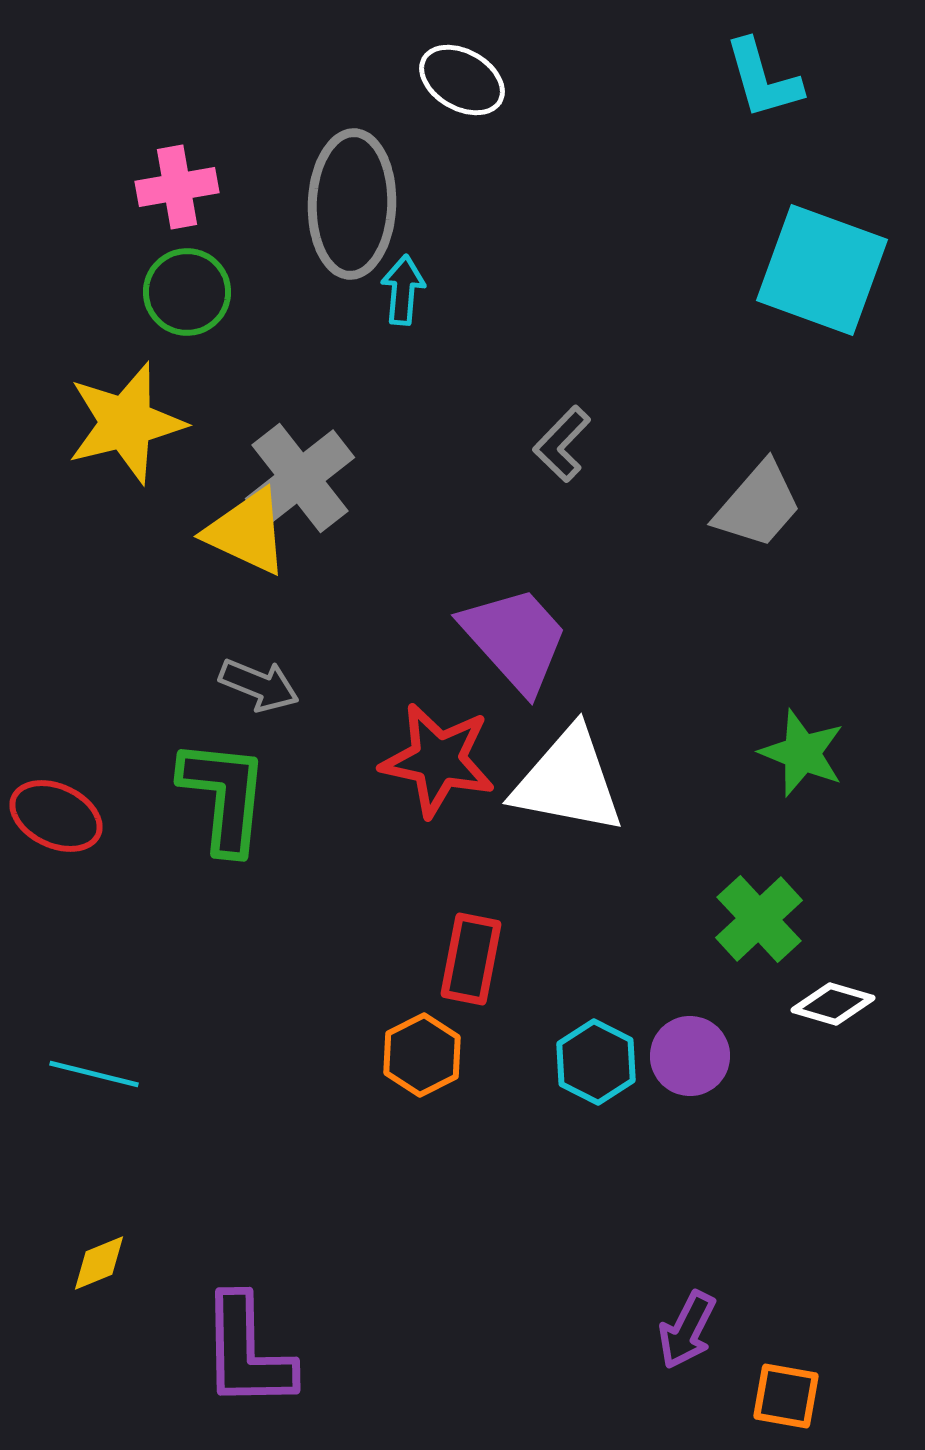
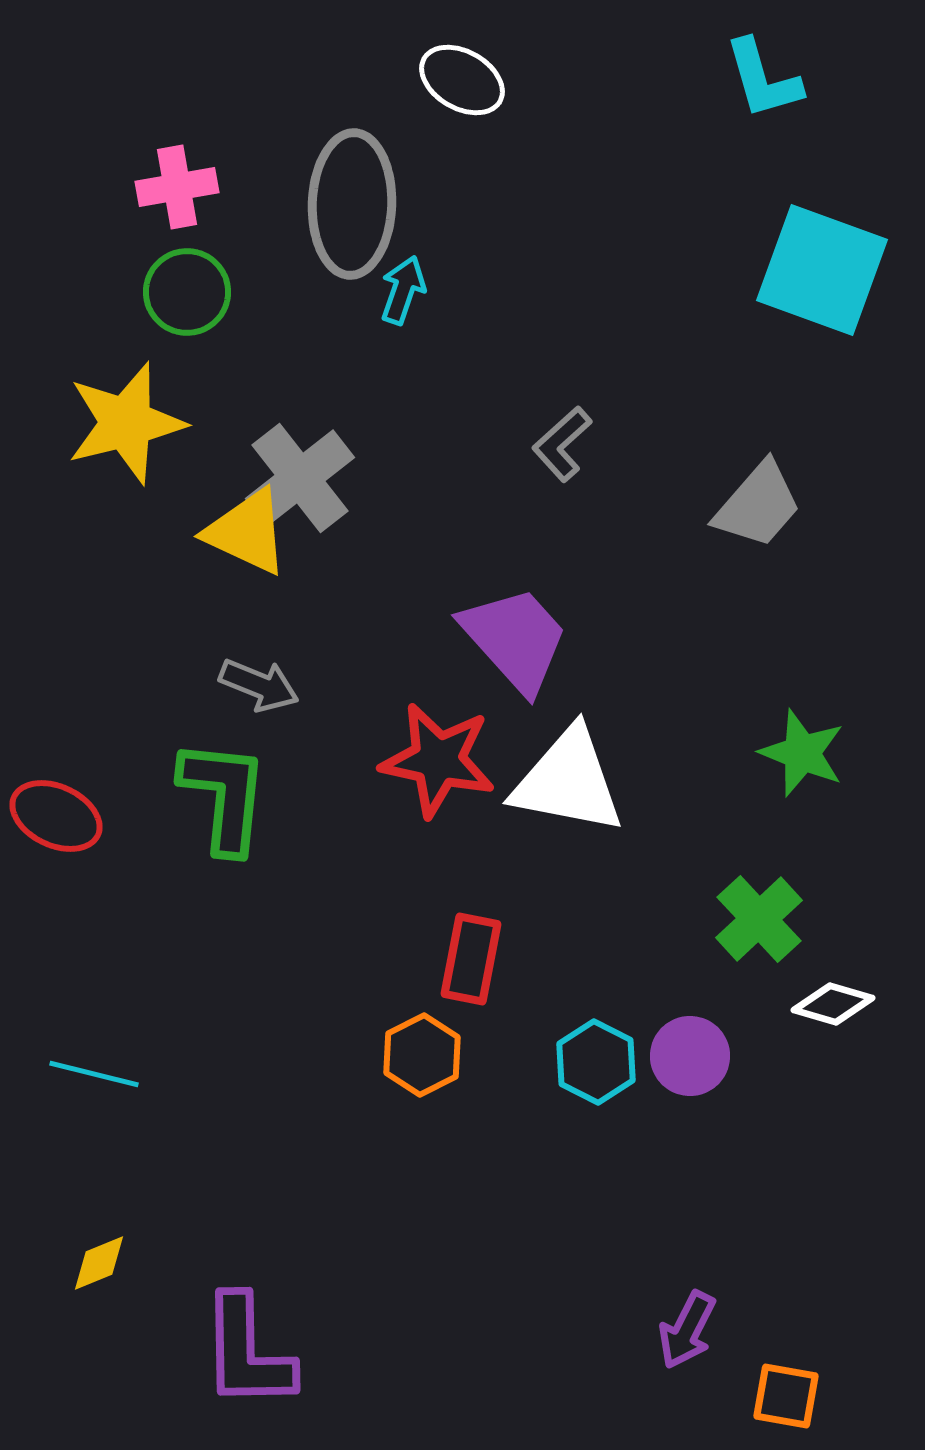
cyan arrow: rotated 14 degrees clockwise
gray L-shape: rotated 4 degrees clockwise
